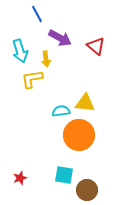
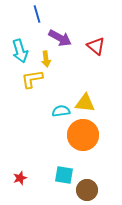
blue line: rotated 12 degrees clockwise
orange circle: moved 4 px right
